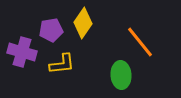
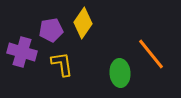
orange line: moved 11 px right, 12 px down
yellow L-shape: rotated 92 degrees counterclockwise
green ellipse: moved 1 px left, 2 px up
